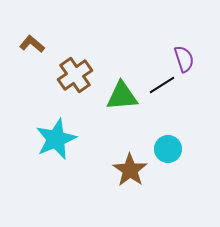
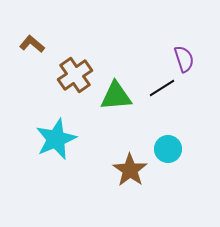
black line: moved 3 px down
green triangle: moved 6 px left
